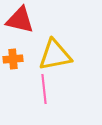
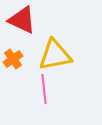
red triangle: moved 2 px right; rotated 12 degrees clockwise
orange cross: rotated 30 degrees counterclockwise
